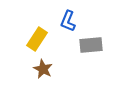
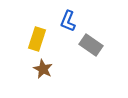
yellow rectangle: rotated 15 degrees counterclockwise
gray rectangle: rotated 40 degrees clockwise
